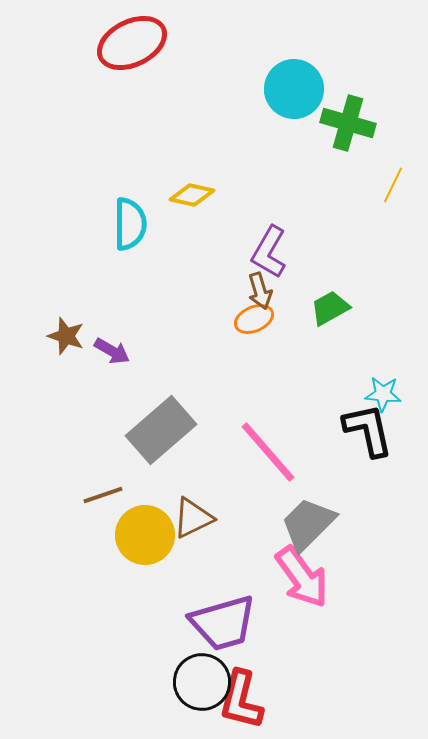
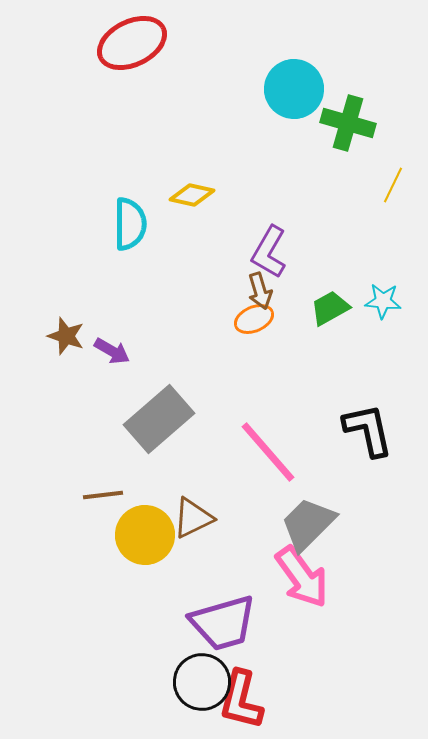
cyan star: moved 93 px up
gray rectangle: moved 2 px left, 11 px up
brown line: rotated 12 degrees clockwise
